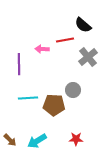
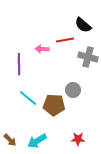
gray cross: rotated 36 degrees counterclockwise
cyan line: rotated 42 degrees clockwise
red star: moved 2 px right
